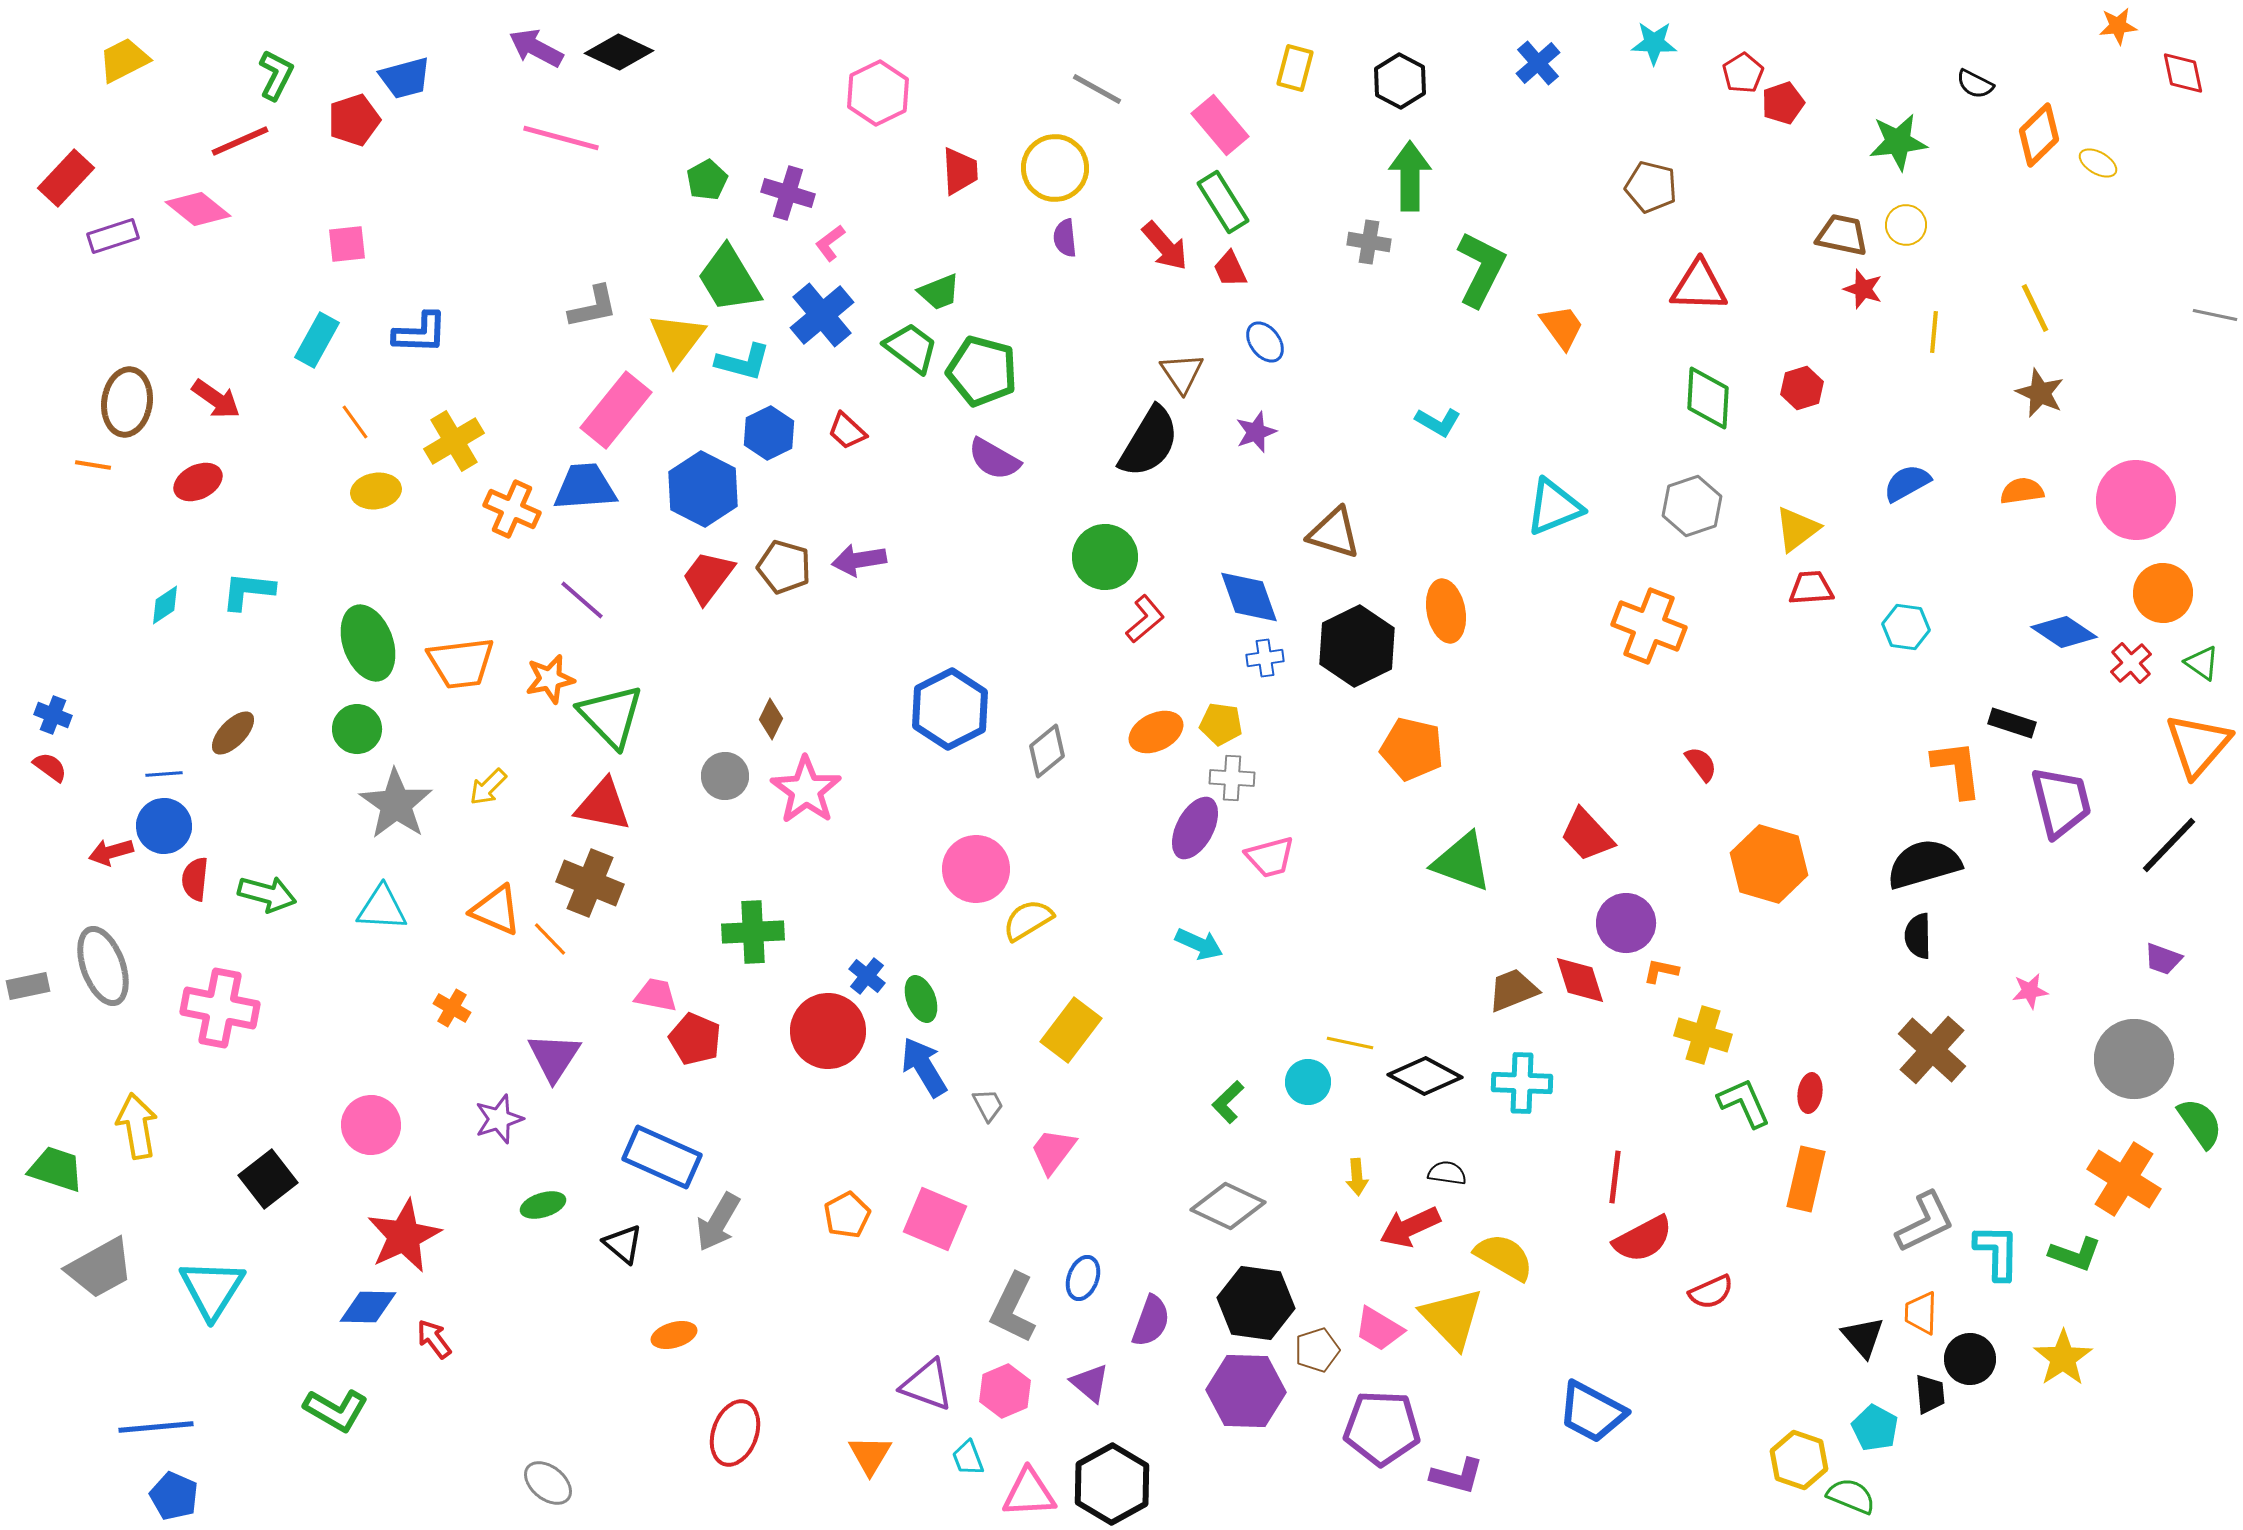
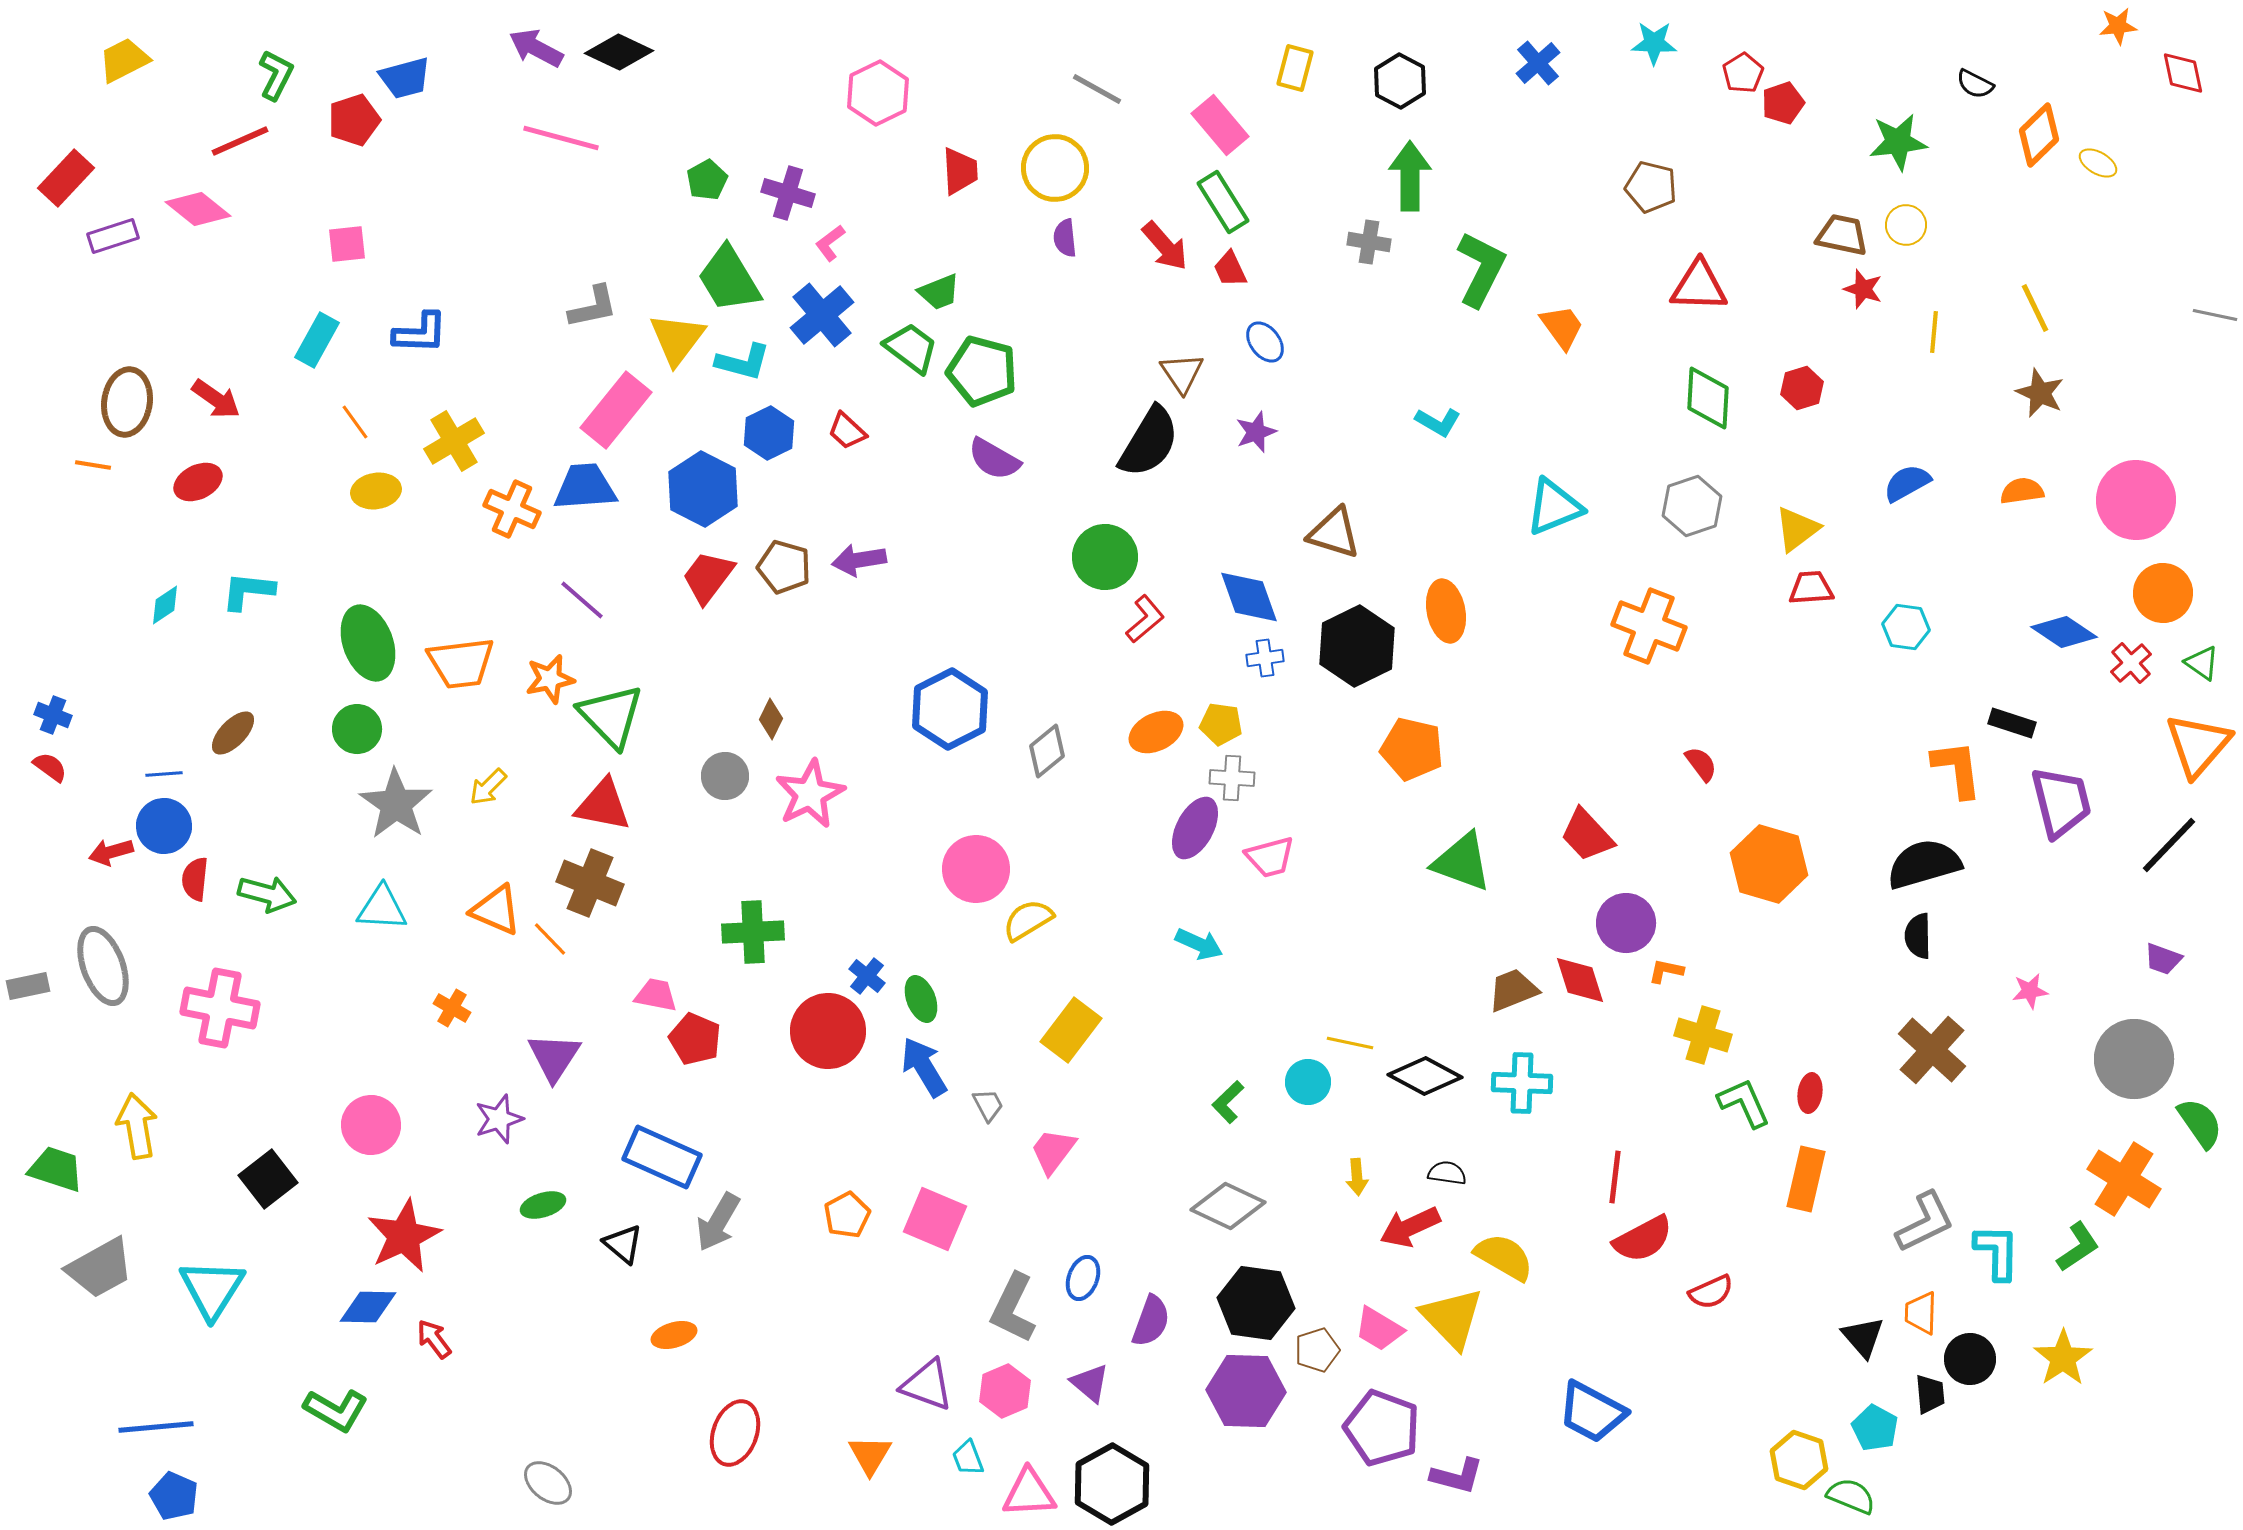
pink star at (806, 790): moved 4 px right, 4 px down; rotated 10 degrees clockwise
orange L-shape at (1661, 971): moved 5 px right
green L-shape at (2075, 1254): moved 3 px right, 7 px up; rotated 54 degrees counterclockwise
purple pentagon at (1382, 1428): rotated 18 degrees clockwise
